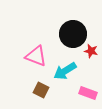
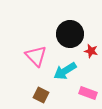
black circle: moved 3 px left
pink triangle: rotated 25 degrees clockwise
brown square: moved 5 px down
